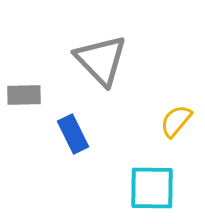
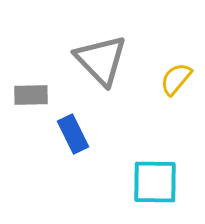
gray rectangle: moved 7 px right
yellow semicircle: moved 42 px up
cyan square: moved 3 px right, 6 px up
